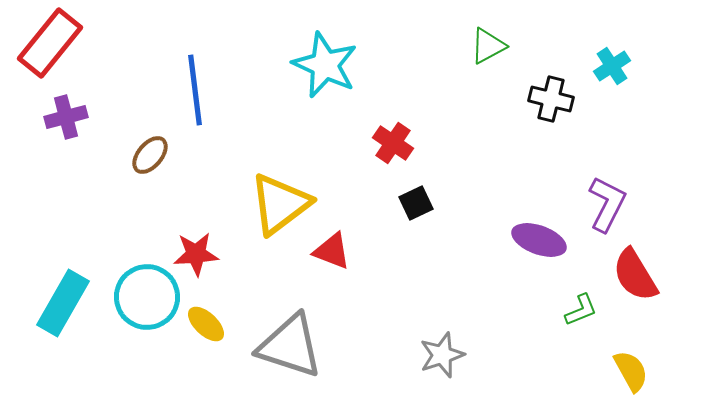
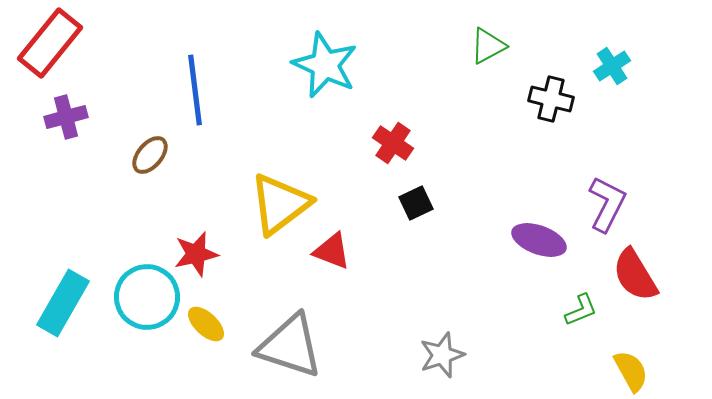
red star: rotated 9 degrees counterclockwise
